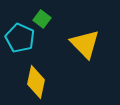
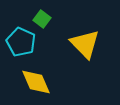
cyan pentagon: moved 1 px right, 4 px down
yellow diamond: rotated 36 degrees counterclockwise
